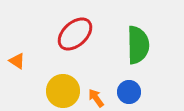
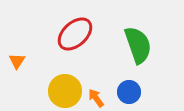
green semicircle: rotated 18 degrees counterclockwise
orange triangle: rotated 30 degrees clockwise
yellow circle: moved 2 px right
